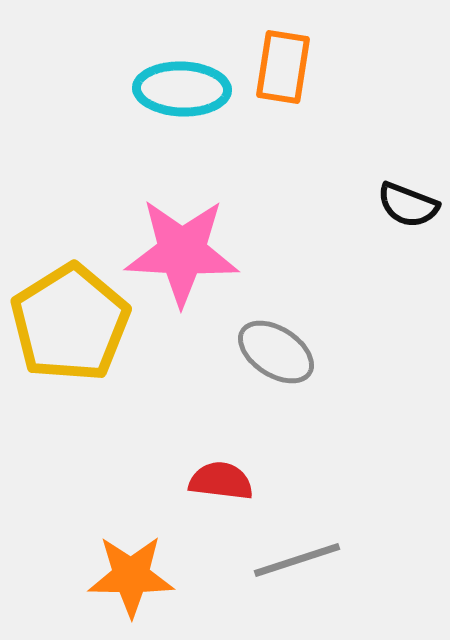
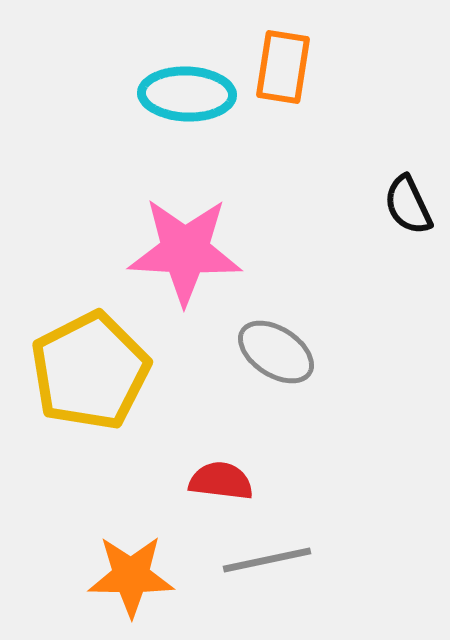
cyan ellipse: moved 5 px right, 5 px down
black semicircle: rotated 44 degrees clockwise
pink star: moved 3 px right, 1 px up
yellow pentagon: moved 20 px right, 48 px down; rotated 5 degrees clockwise
gray line: moved 30 px left; rotated 6 degrees clockwise
